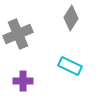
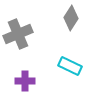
purple cross: moved 2 px right
